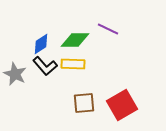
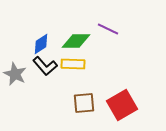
green diamond: moved 1 px right, 1 px down
